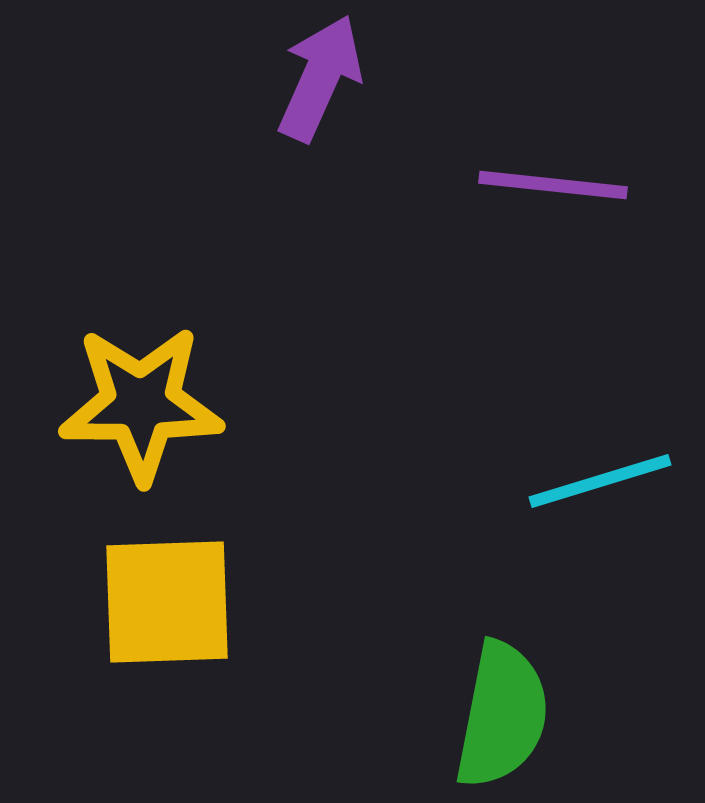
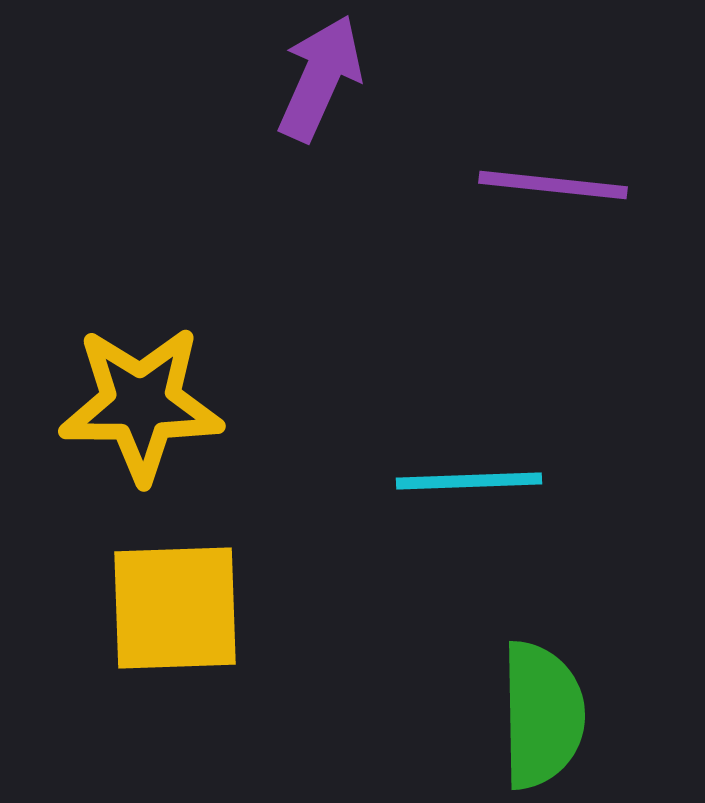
cyan line: moved 131 px left; rotated 15 degrees clockwise
yellow square: moved 8 px right, 6 px down
green semicircle: moved 40 px right; rotated 12 degrees counterclockwise
